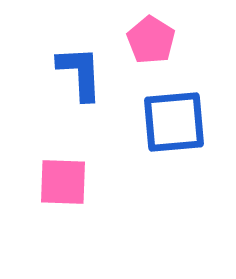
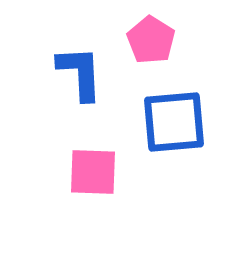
pink square: moved 30 px right, 10 px up
